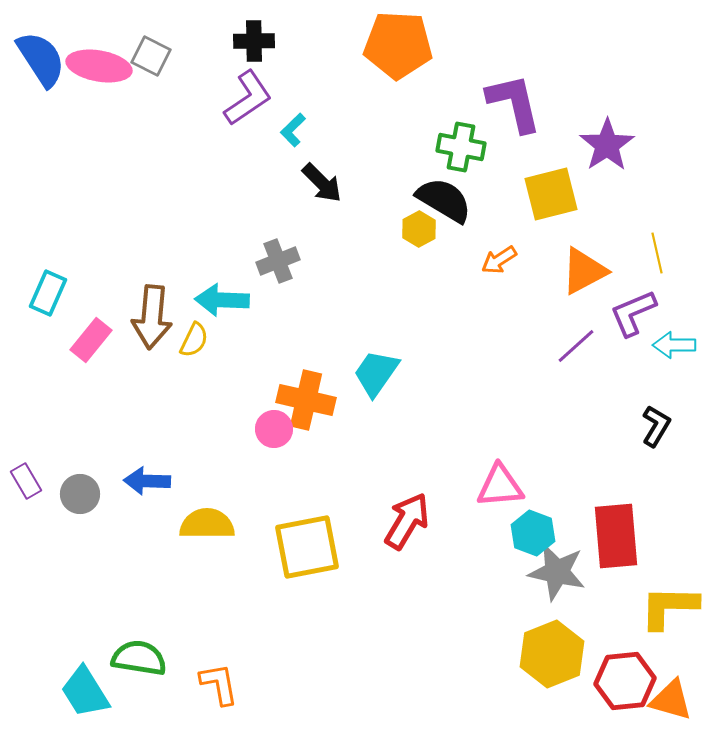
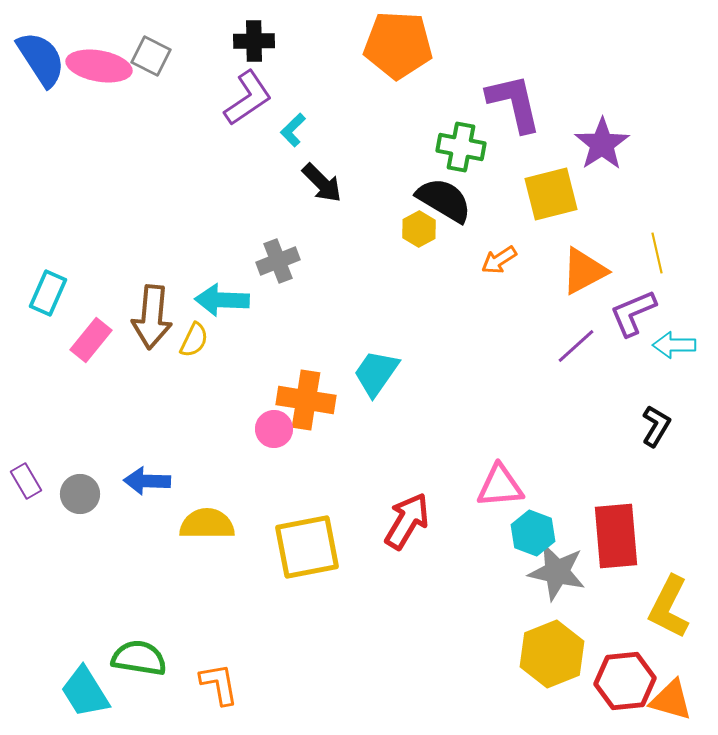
purple star at (607, 145): moved 5 px left, 1 px up
orange cross at (306, 400): rotated 4 degrees counterclockwise
yellow L-shape at (669, 607): rotated 64 degrees counterclockwise
